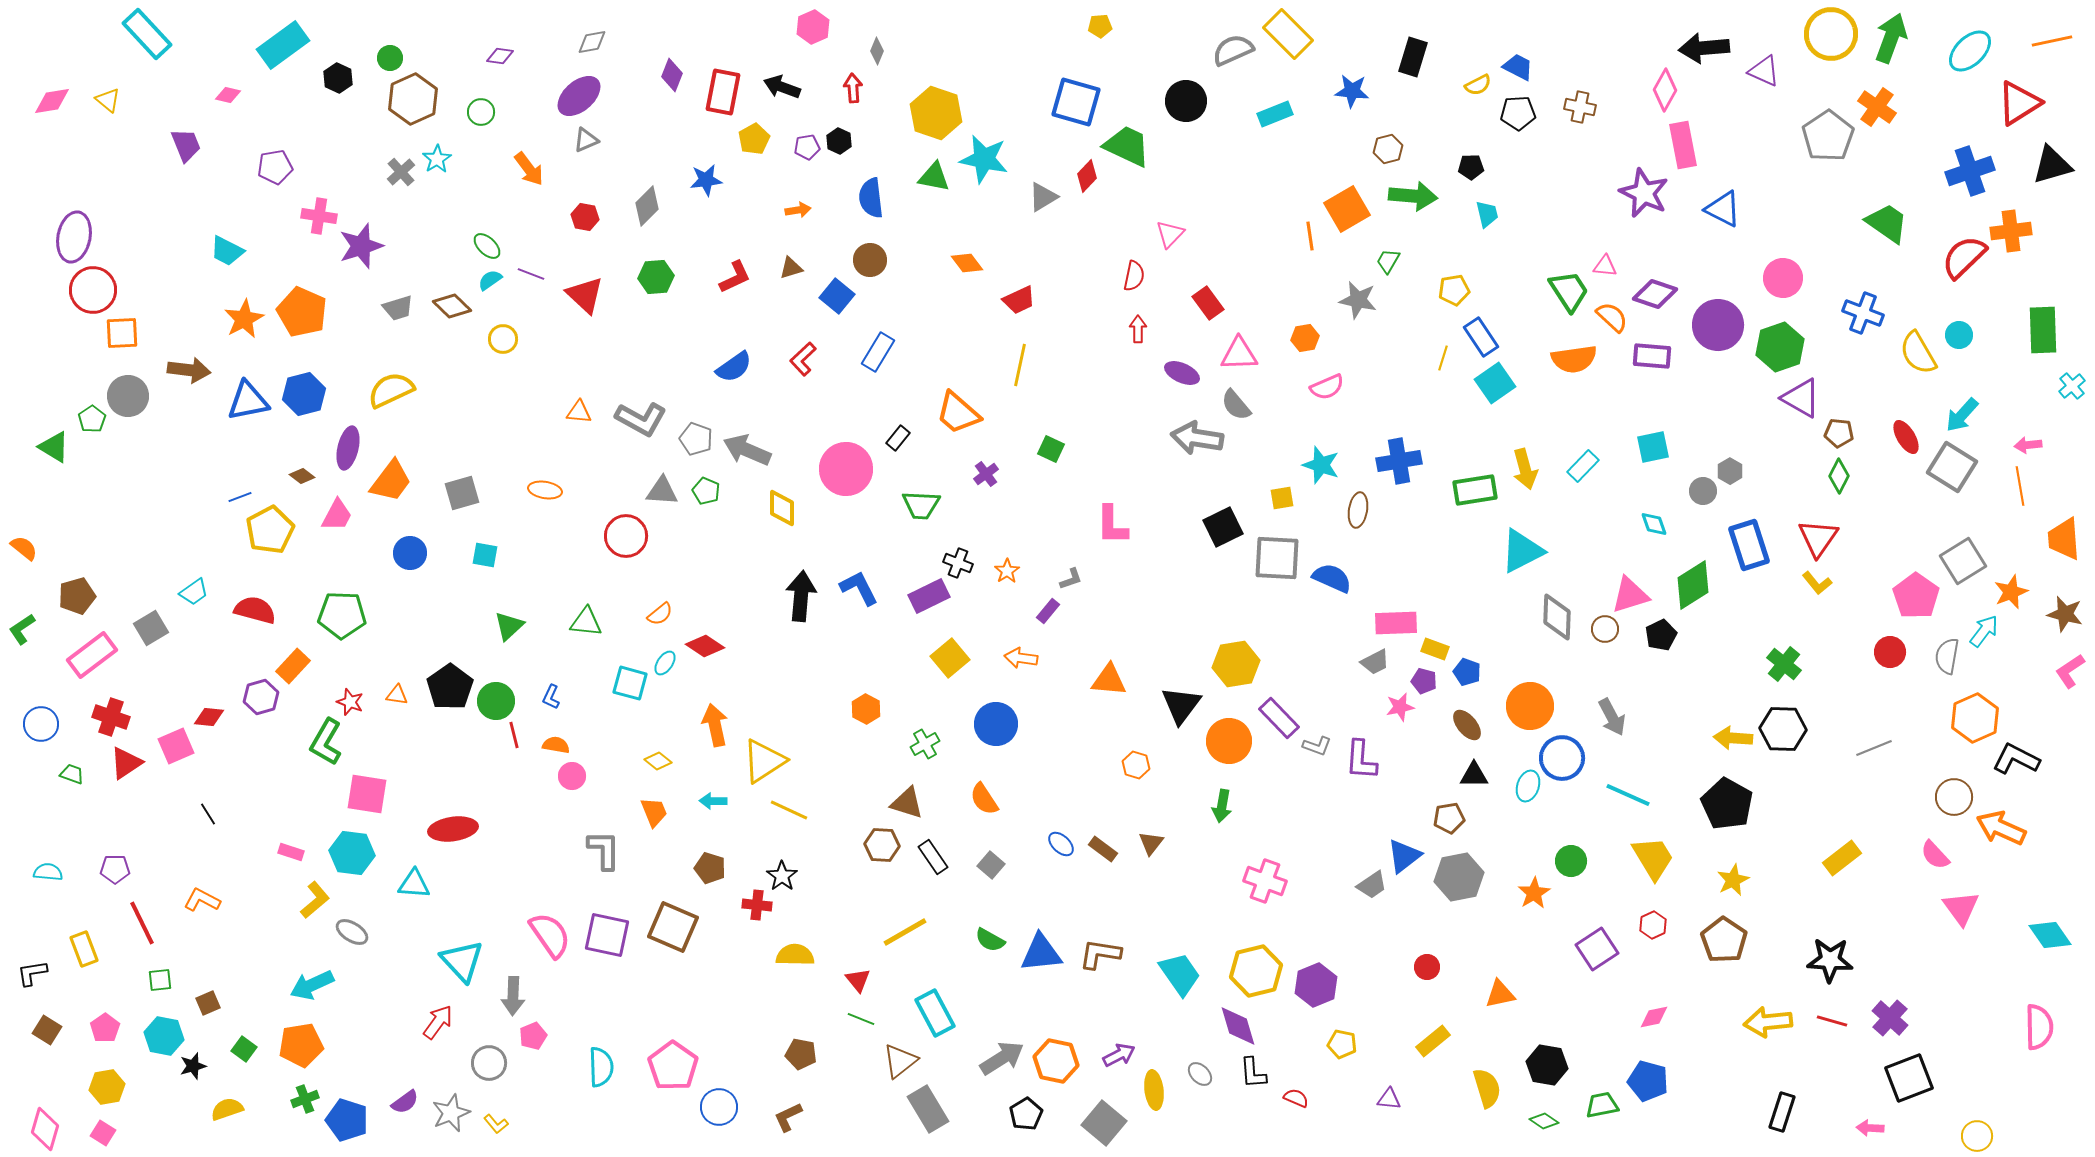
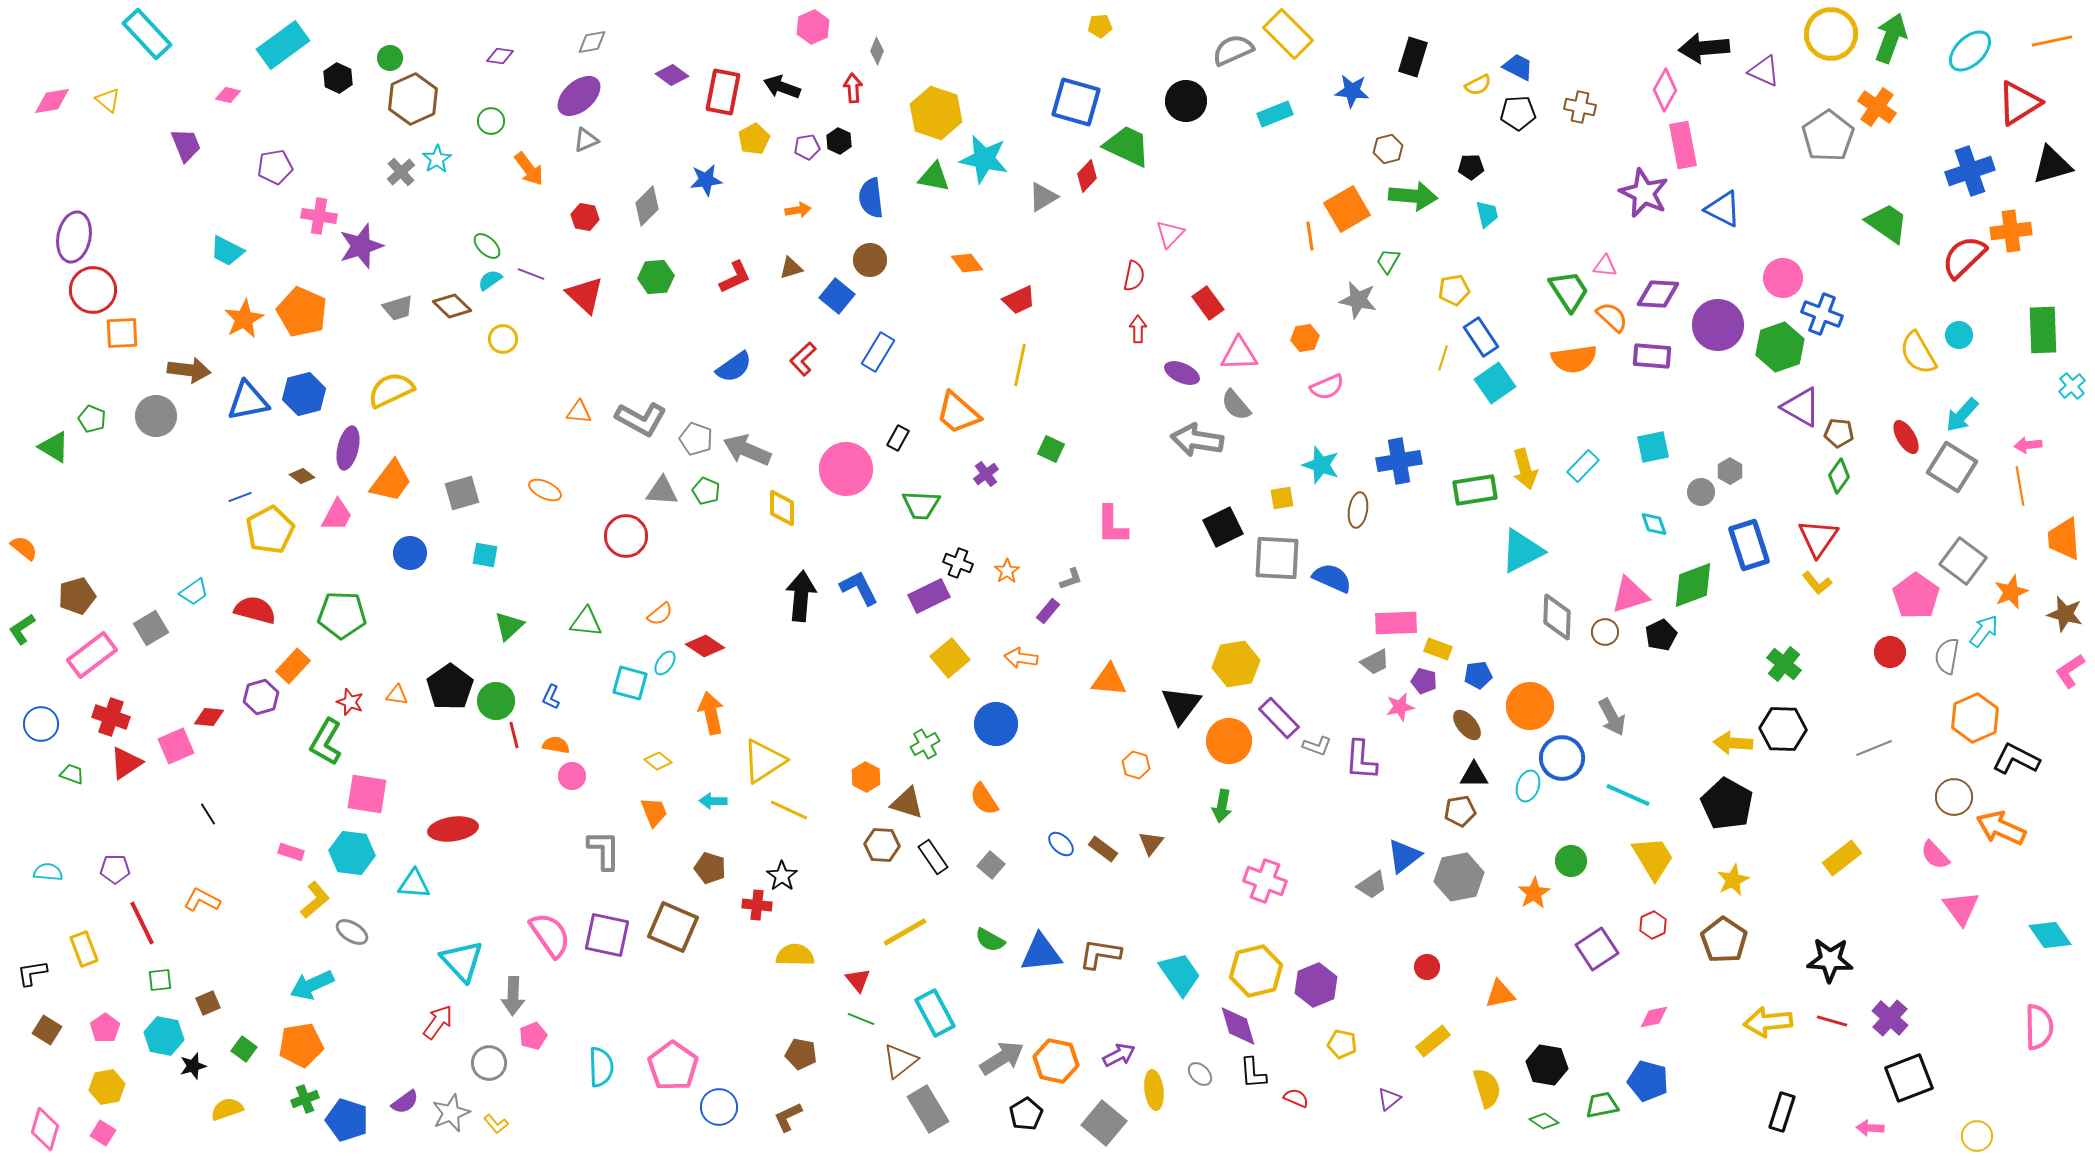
purple diamond at (672, 75): rotated 76 degrees counterclockwise
green circle at (481, 112): moved 10 px right, 9 px down
purple diamond at (1655, 294): moved 3 px right; rotated 15 degrees counterclockwise
blue cross at (1863, 313): moved 41 px left, 1 px down
gray circle at (128, 396): moved 28 px right, 20 px down
purple triangle at (1801, 398): moved 9 px down
green pentagon at (92, 419): rotated 16 degrees counterclockwise
black rectangle at (898, 438): rotated 10 degrees counterclockwise
gray arrow at (1197, 438): moved 2 px down
green diamond at (1839, 476): rotated 8 degrees clockwise
orange ellipse at (545, 490): rotated 16 degrees clockwise
gray circle at (1703, 491): moved 2 px left, 1 px down
gray square at (1963, 561): rotated 21 degrees counterclockwise
green diamond at (1693, 585): rotated 12 degrees clockwise
brown circle at (1605, 629): moved 3 px down
yellow rectangle at (1435, 649): moved 3 px right
blue pentagon at (1467, 672): moved 11 px right, 3 px down; rotated 28 degrees counterclockwise
orange hexagon at (866, 709): moved 68 px down
orange arrow at (715, 725): moved 4 px left, 12 px up
yellow arrow at (1733, 738): moved 5 px down
brown pentagon at (1449, 818): moved 11 px right, 7 px up
purple triangle at (1389, 1099): rotated 45 degrees counterclockwise
